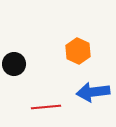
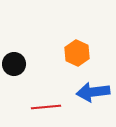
orange hexagon: moved 1 px left, 2 px down
